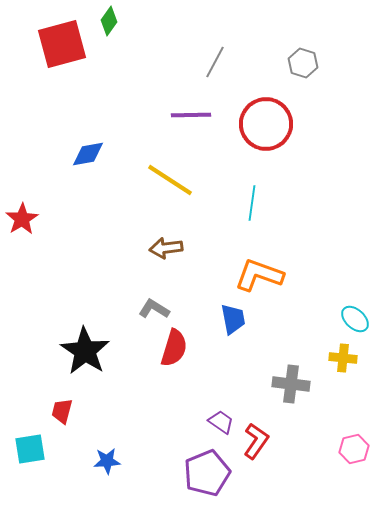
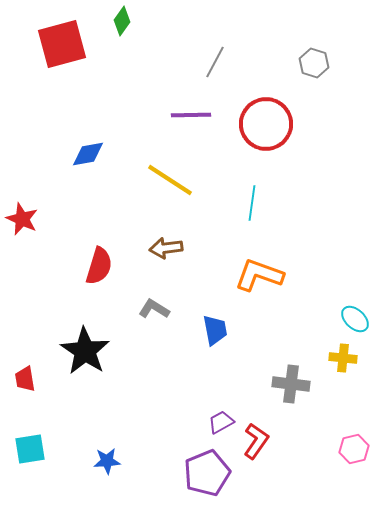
green diamond: moved 13 px right
gray hexagon: moved 11 px right
red star: rotated 16 degrees counterclockwise
blue trapezoid: moved 18 px left, 11 px down
red semicircle: moved 75 px left, 82 px up
red trapezoid: moved 37 px left, 32 px up; rotated 24 degrees counterclockwise
purple trapezoid: rotated 64 degrees counterclockwise
